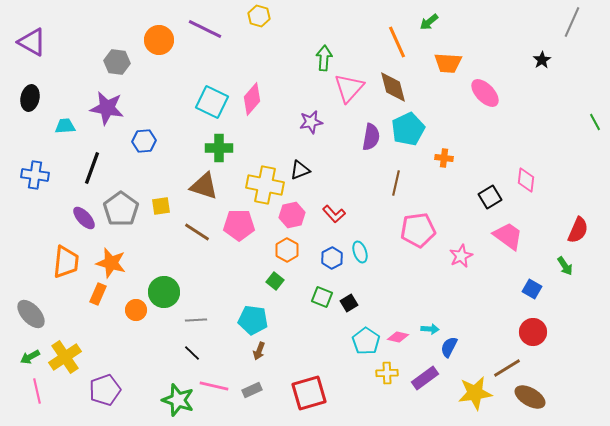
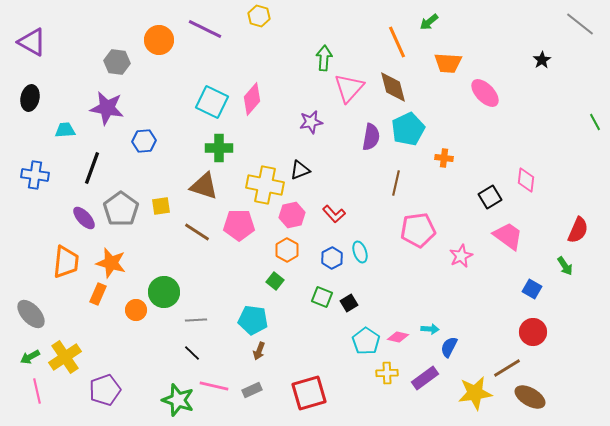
gray line at (572, 22): moved 8 px right, 2 px down; rotated 76 degrees counterclockwise
cyan trapezoid at (65, 126): moved 4 px down
